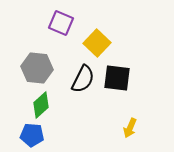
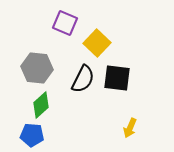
purple square: moved 4 px right
